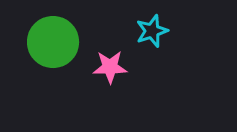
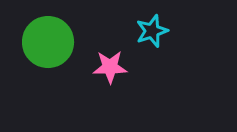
green circle: moved 5 px left
